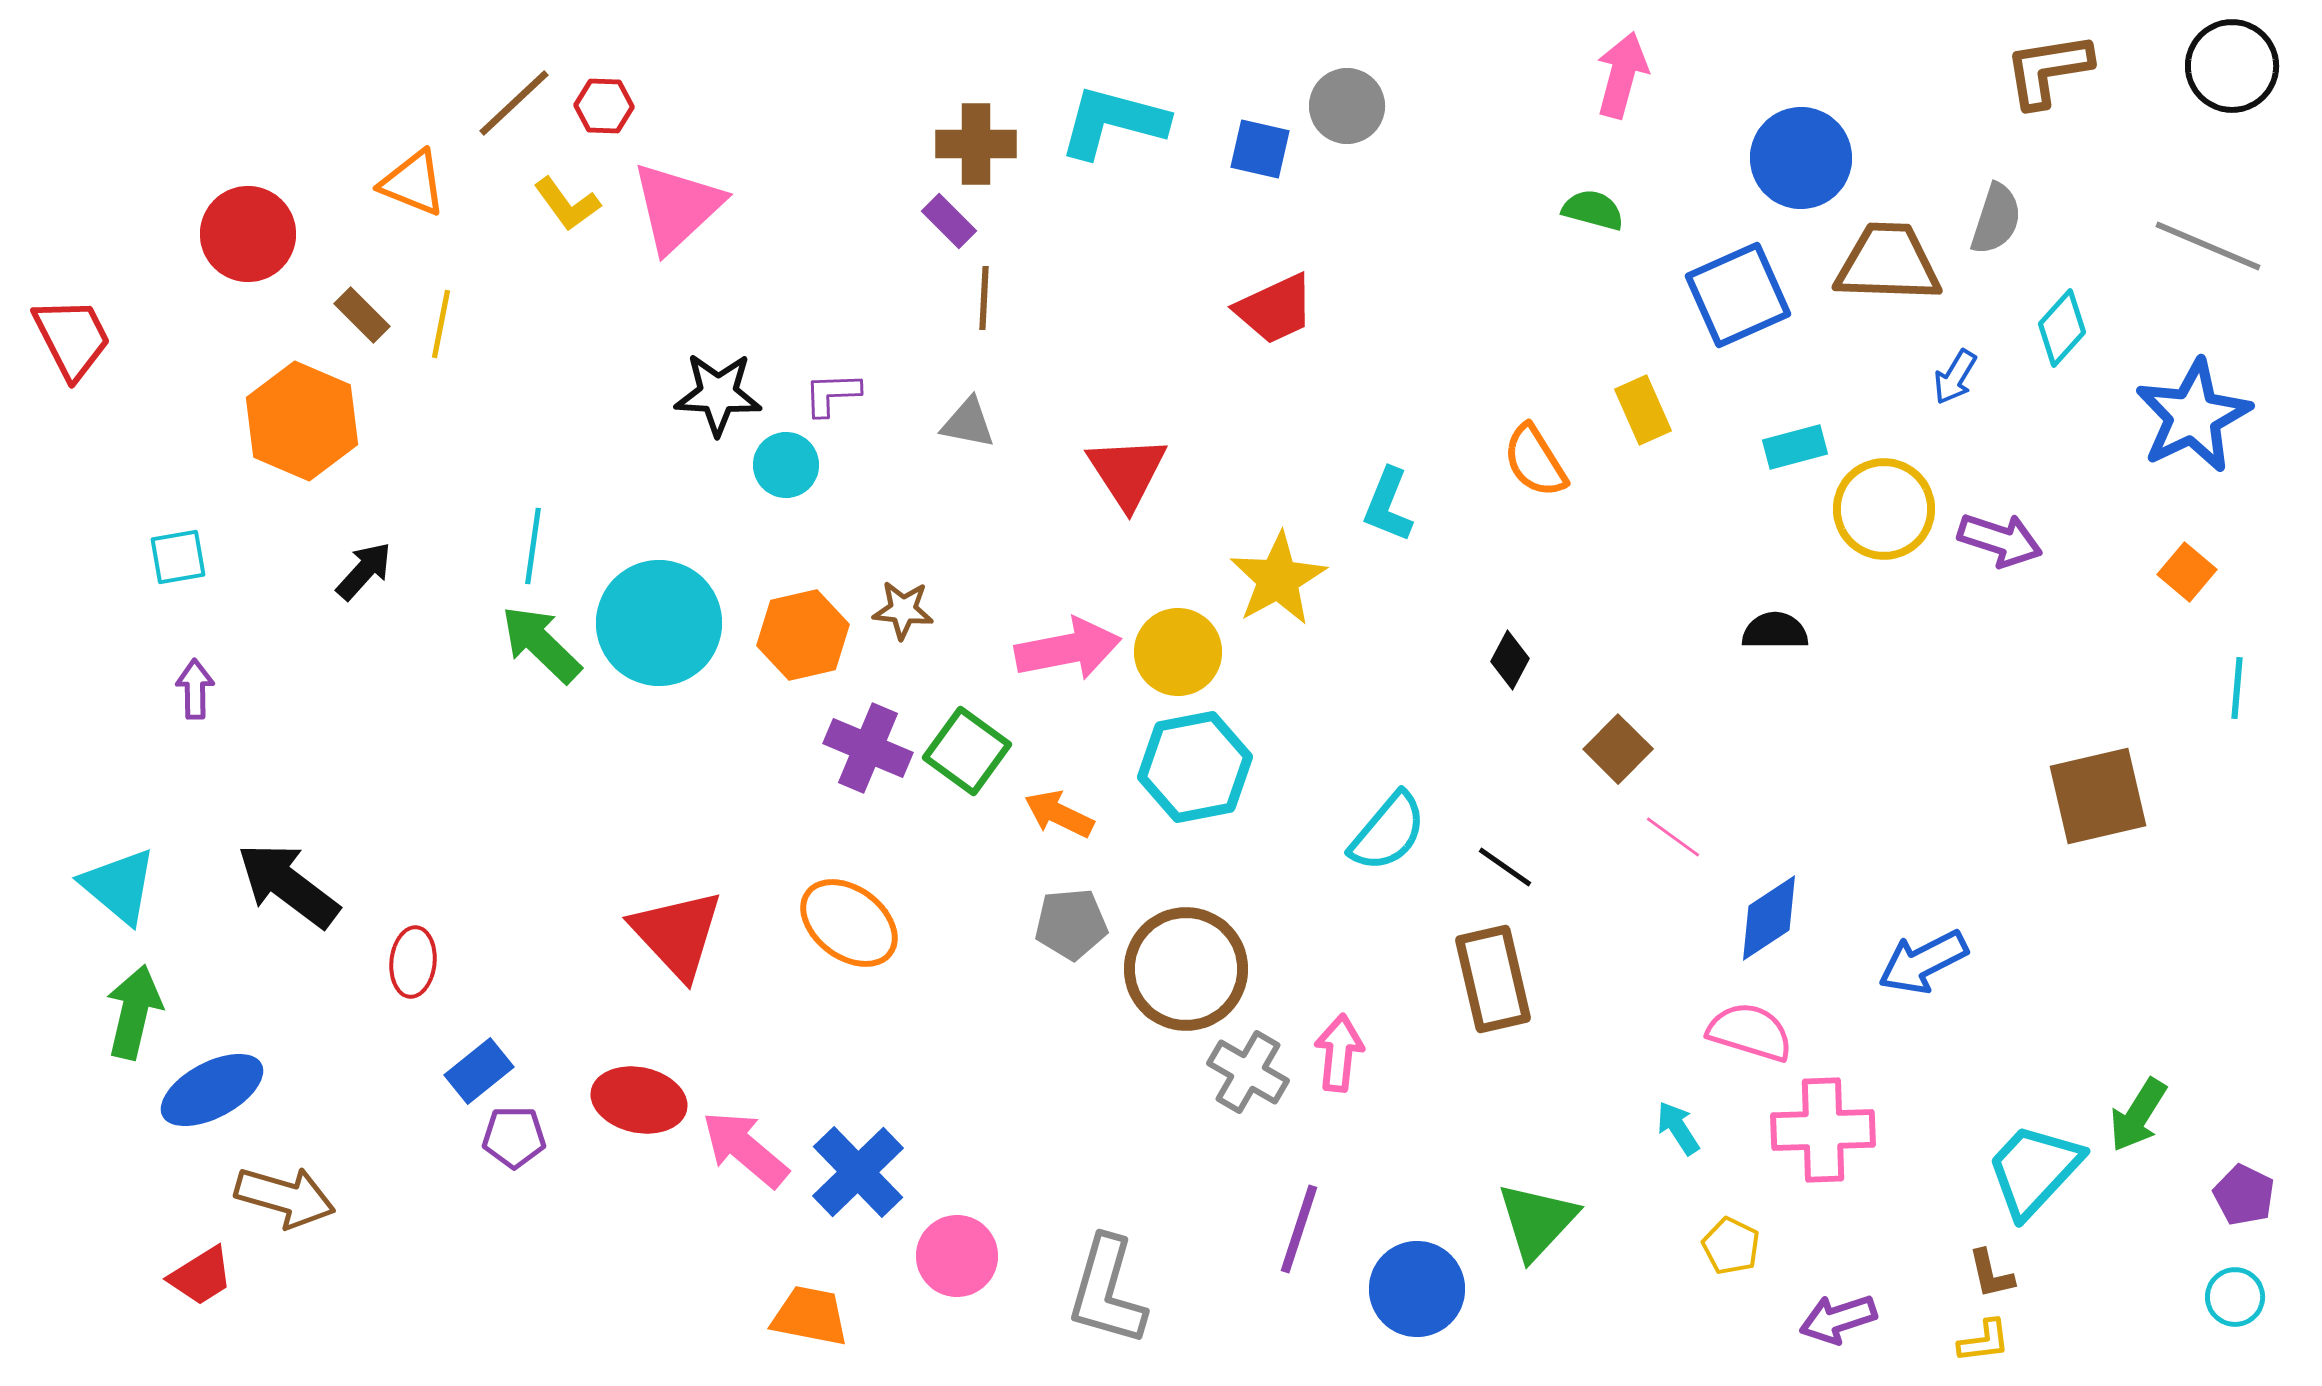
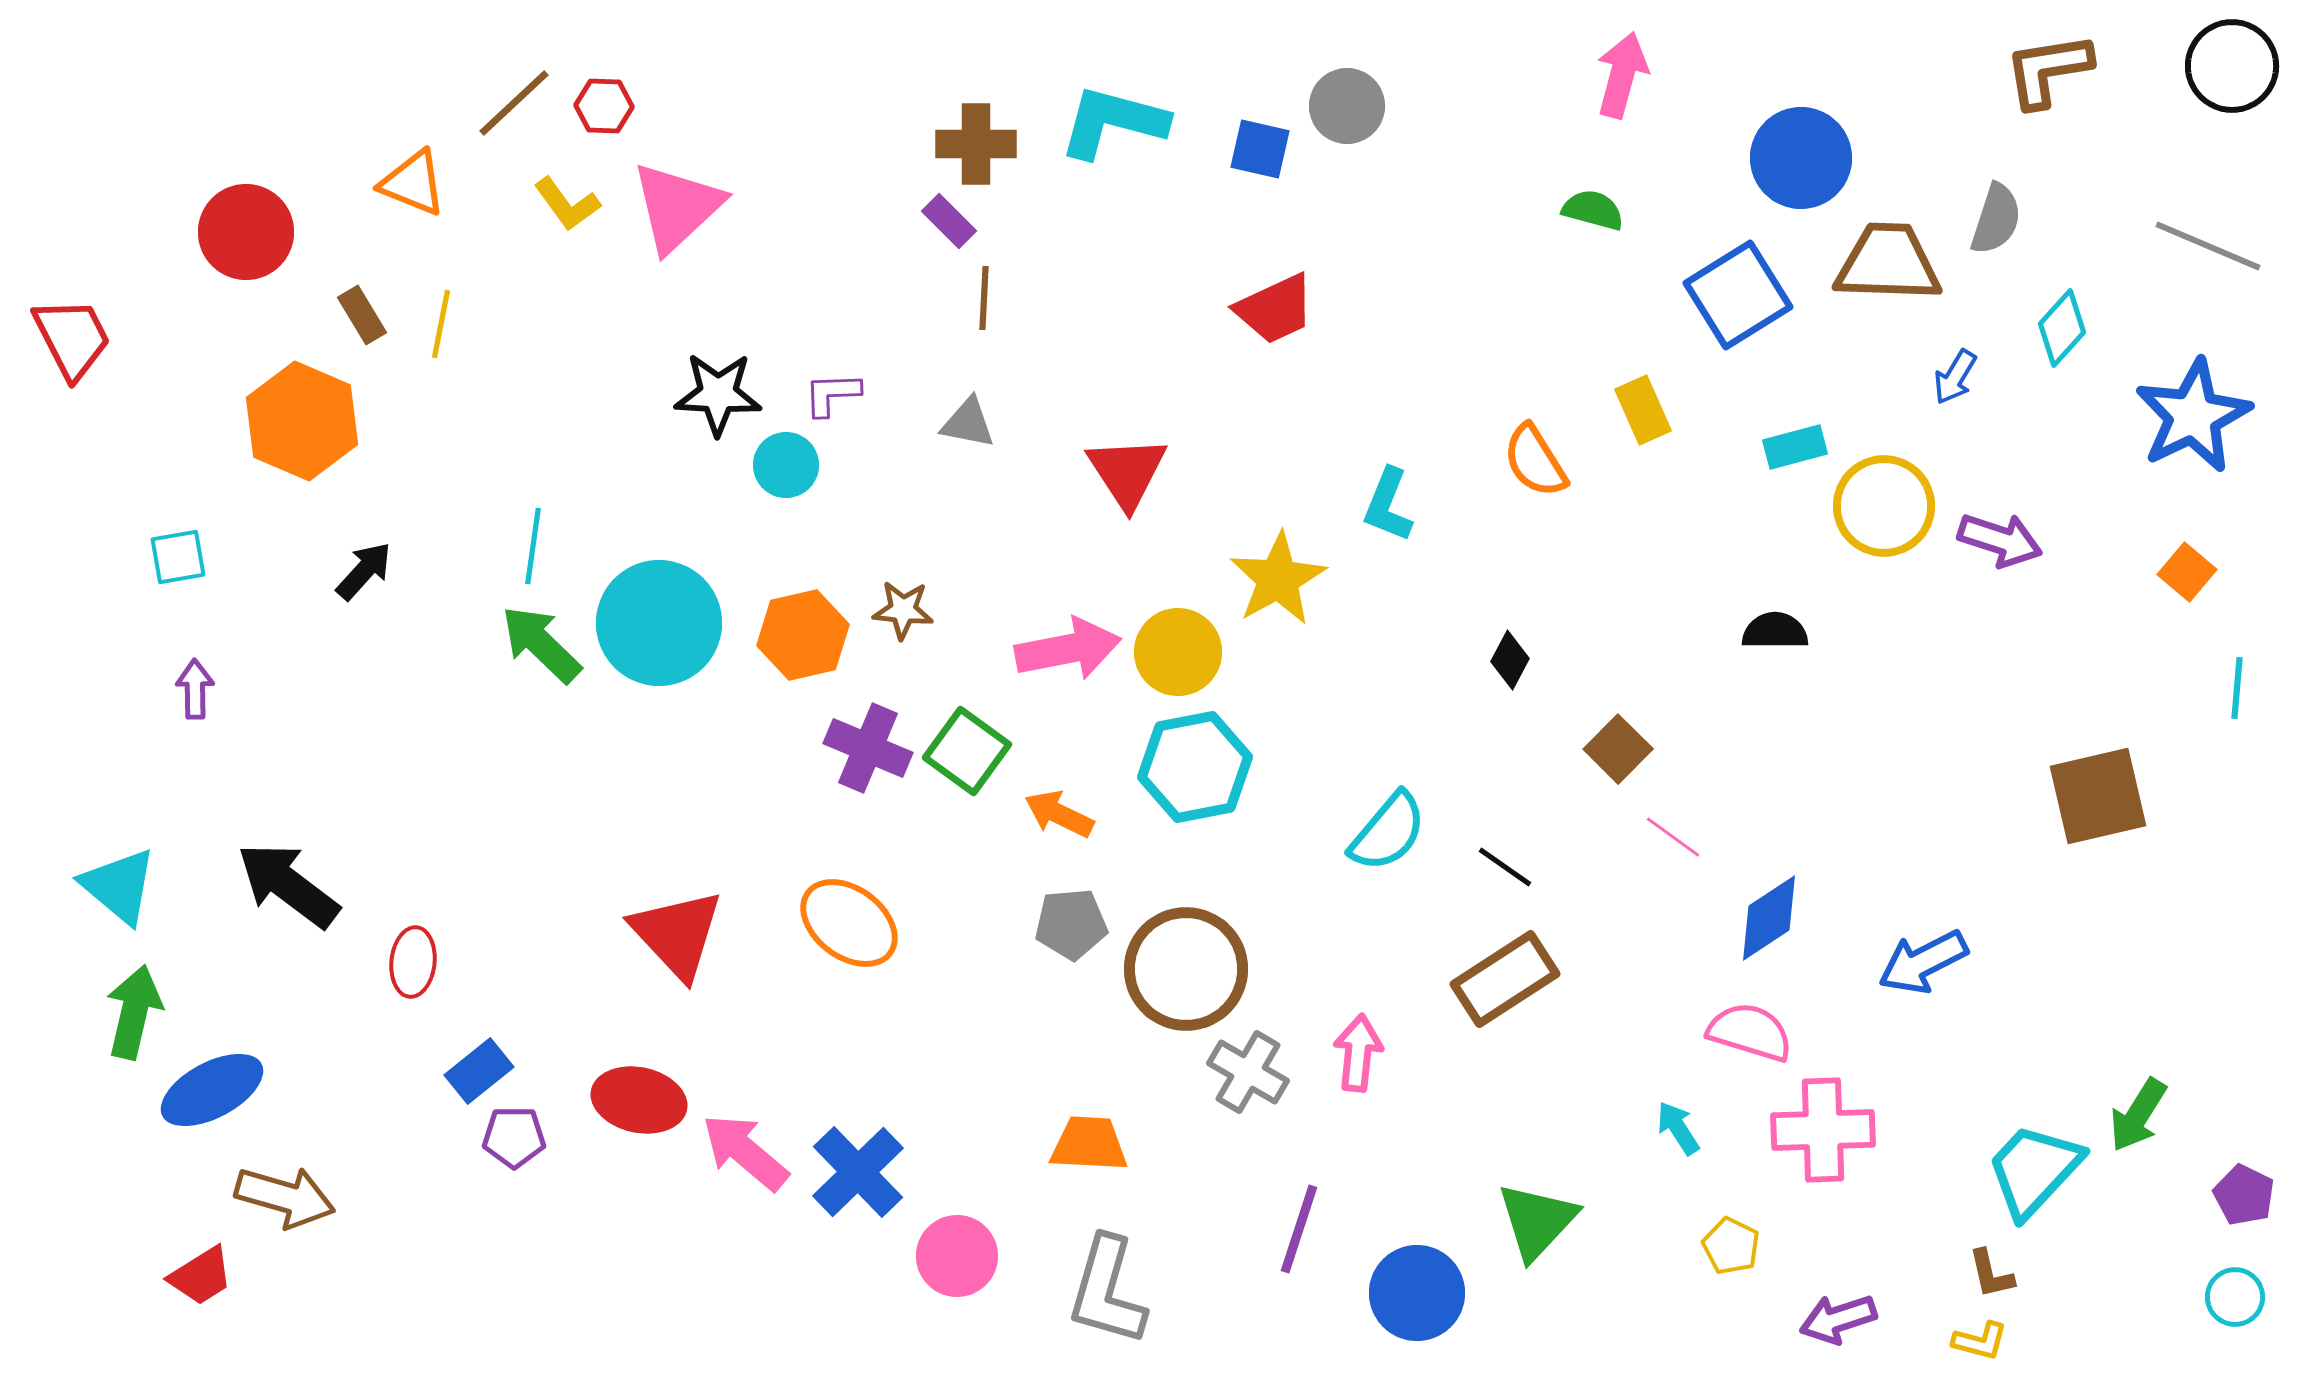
red circle at (248, 234): moved 2 px left, 2 px up
blue square at (1738, 295): rotated 8 degrees counterclockwise
brown rectangle at (362, 315): rotated 14 degrees clockwise
yellow circle at (1884, 509): moved 3 px up
brown rectangle at (1493, 979): moved 12 px right; rotated 70 degrees clockwise
pink arrow at (1339, 1053): moved 19 px right
pink arrow at (745, 1149): moved 3 px down
blue circle at (1417, 1289): moved 4 px down
orange trapezoid at (810, 1316): moved 279 px right, 172 px up; rotated 8 degrees counterclockwise
yellow L-shape at (1984, 1341): moved 4 px left; rotated 22 degrees clockwise
